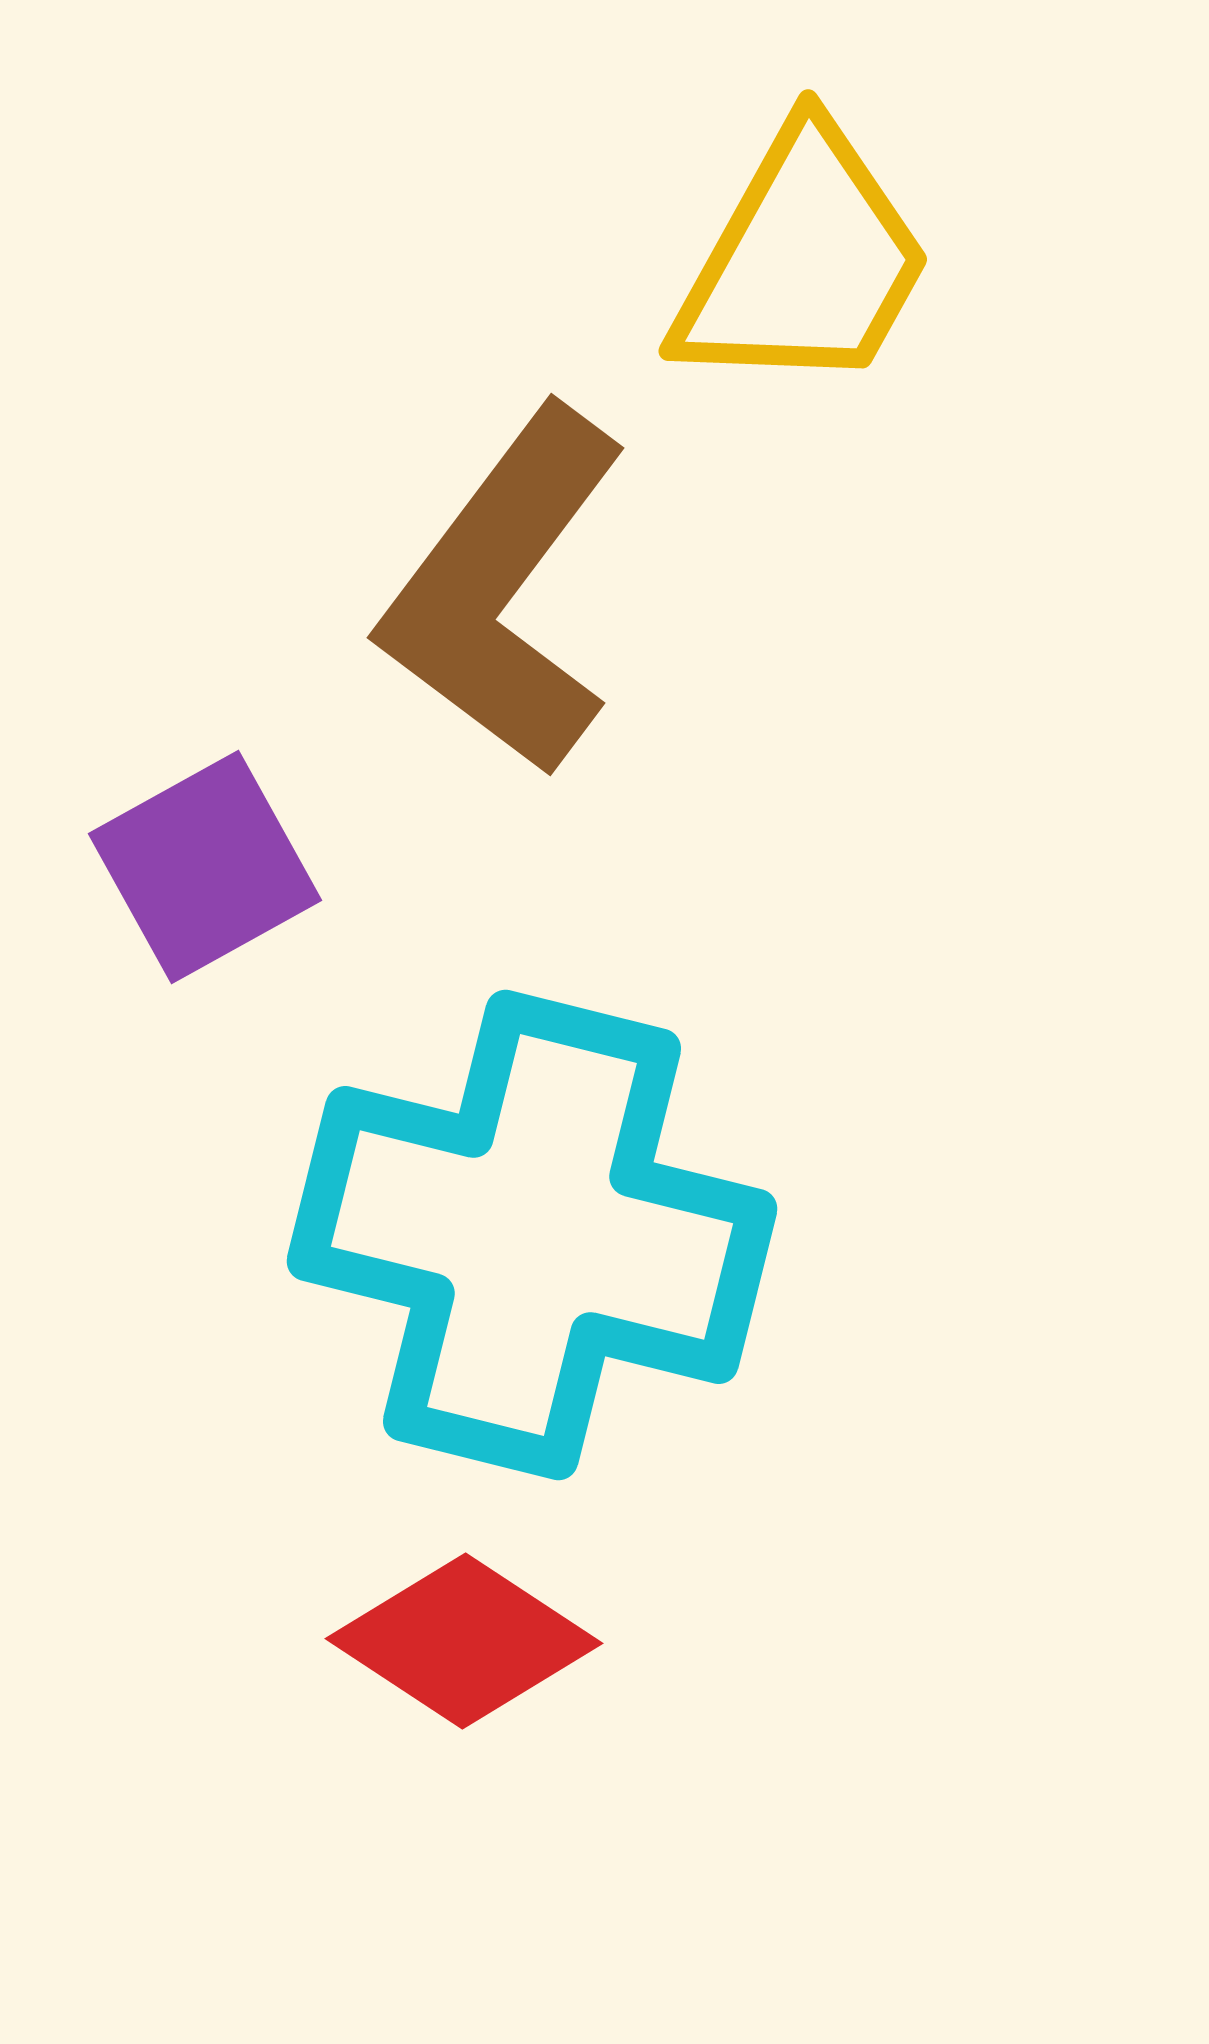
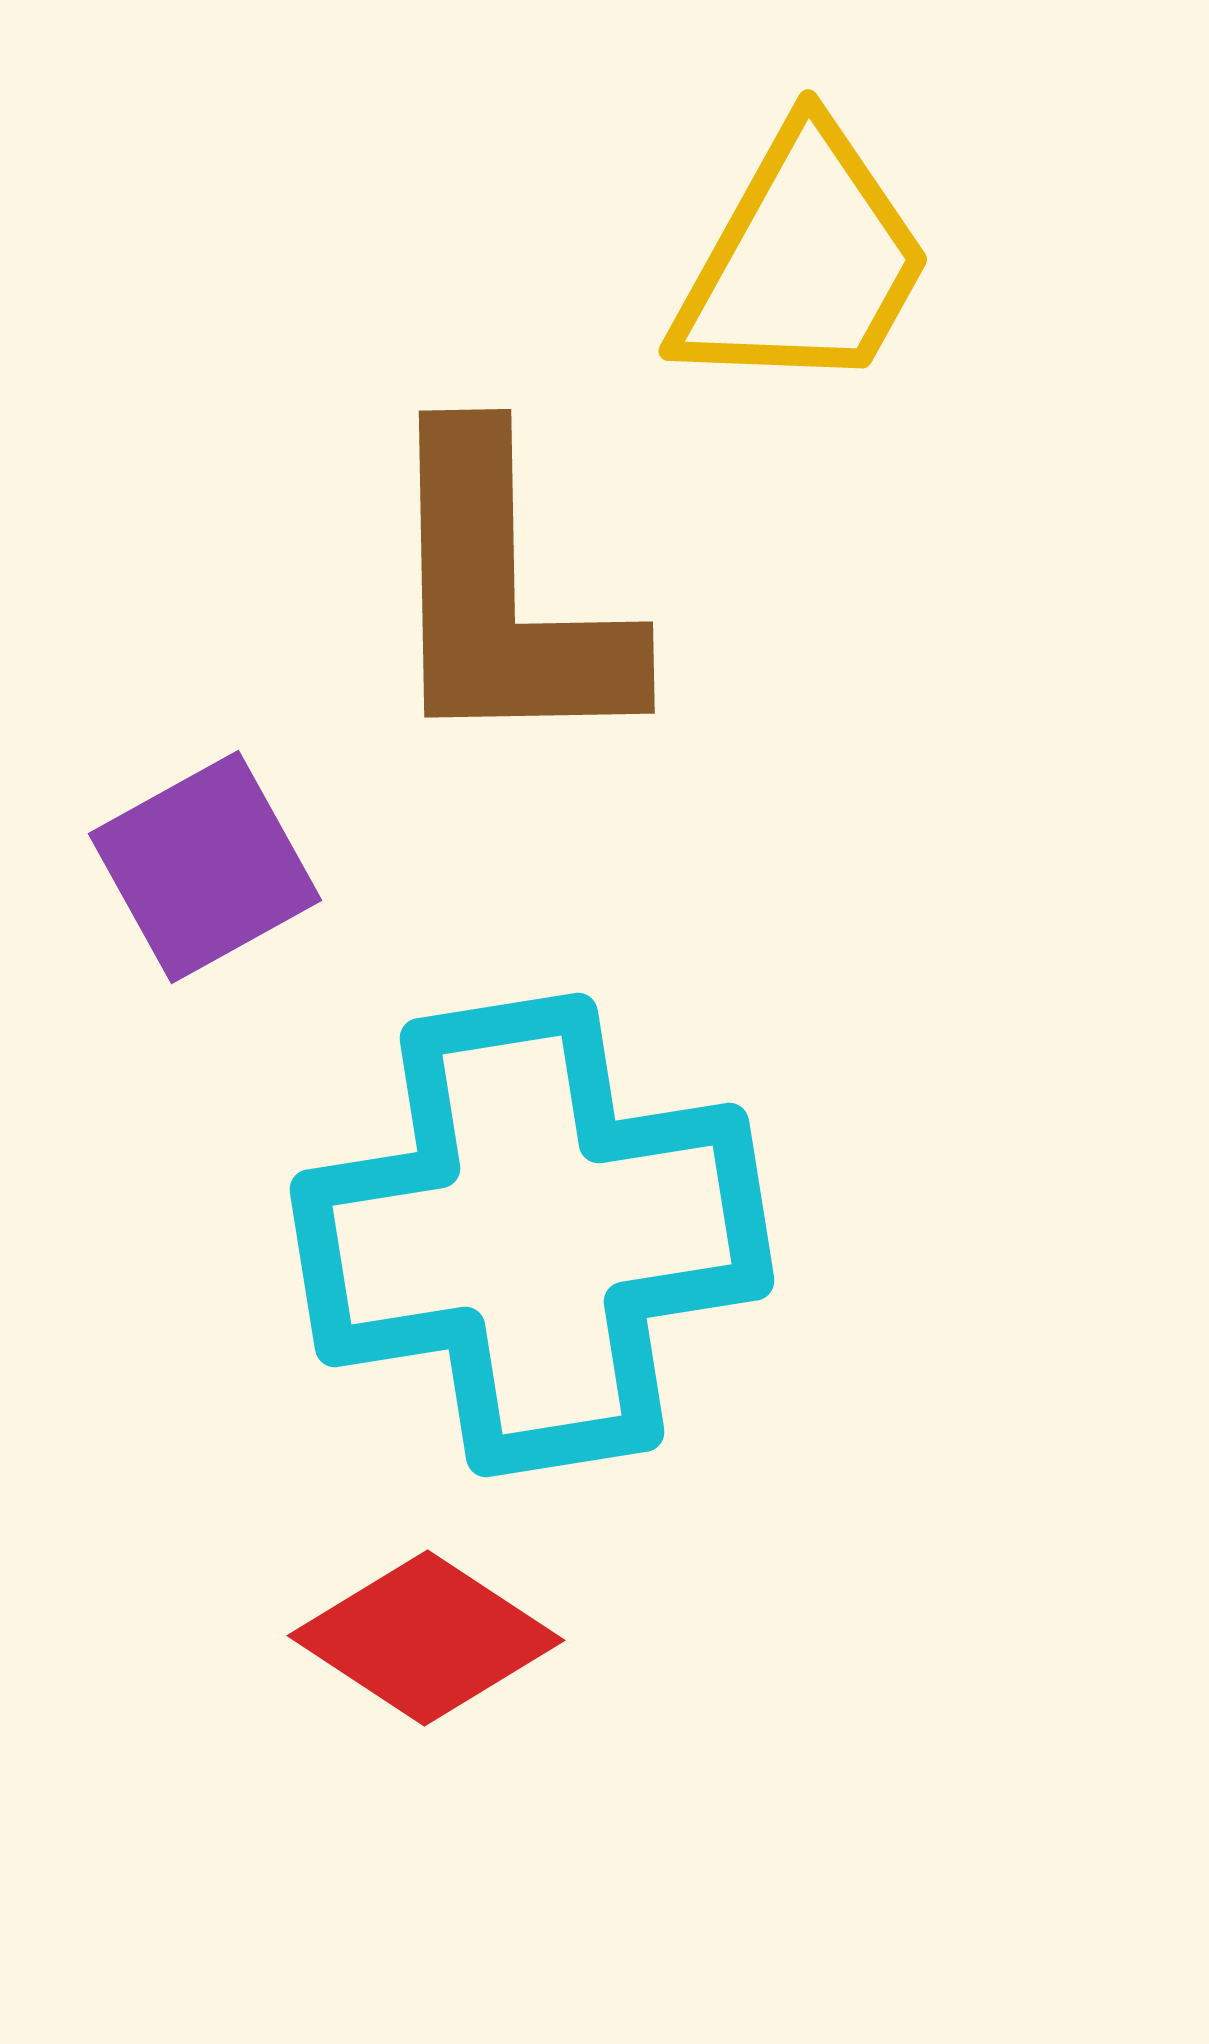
brown L-shape: moved 5 px down; rotated 38 degrees counterclockwise
cyan cross: rotated 23 degrees counterclockwise
red diamond: moved 38 px left, 3 px up
